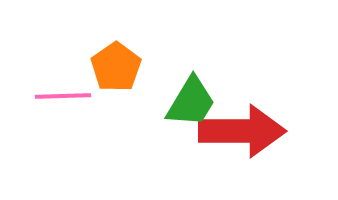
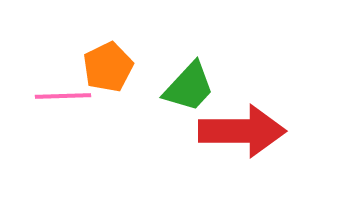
orange pentagon: moved 8 px left; rotated 9 degrees clockwise
green trapezoid: moved 2 px left, 15 px up; rotated 12 degrees clockwise
